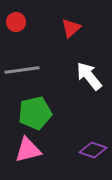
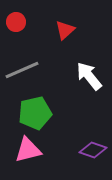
red triangle: moved 6 px left, 2 px down
gray line: rotated 16 degrees counterclockwise
